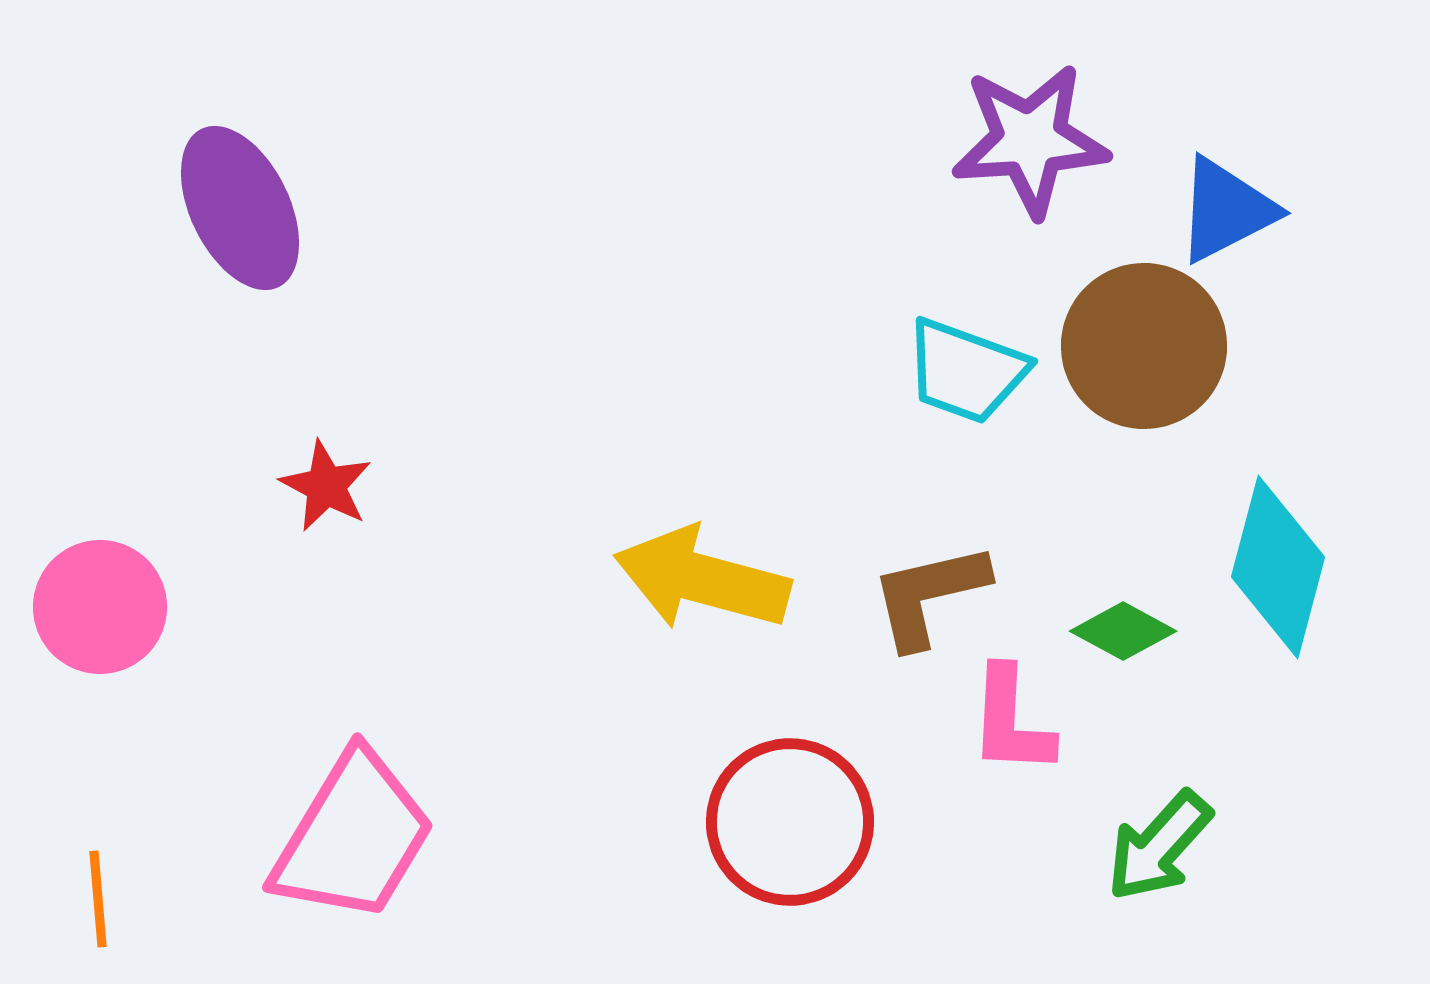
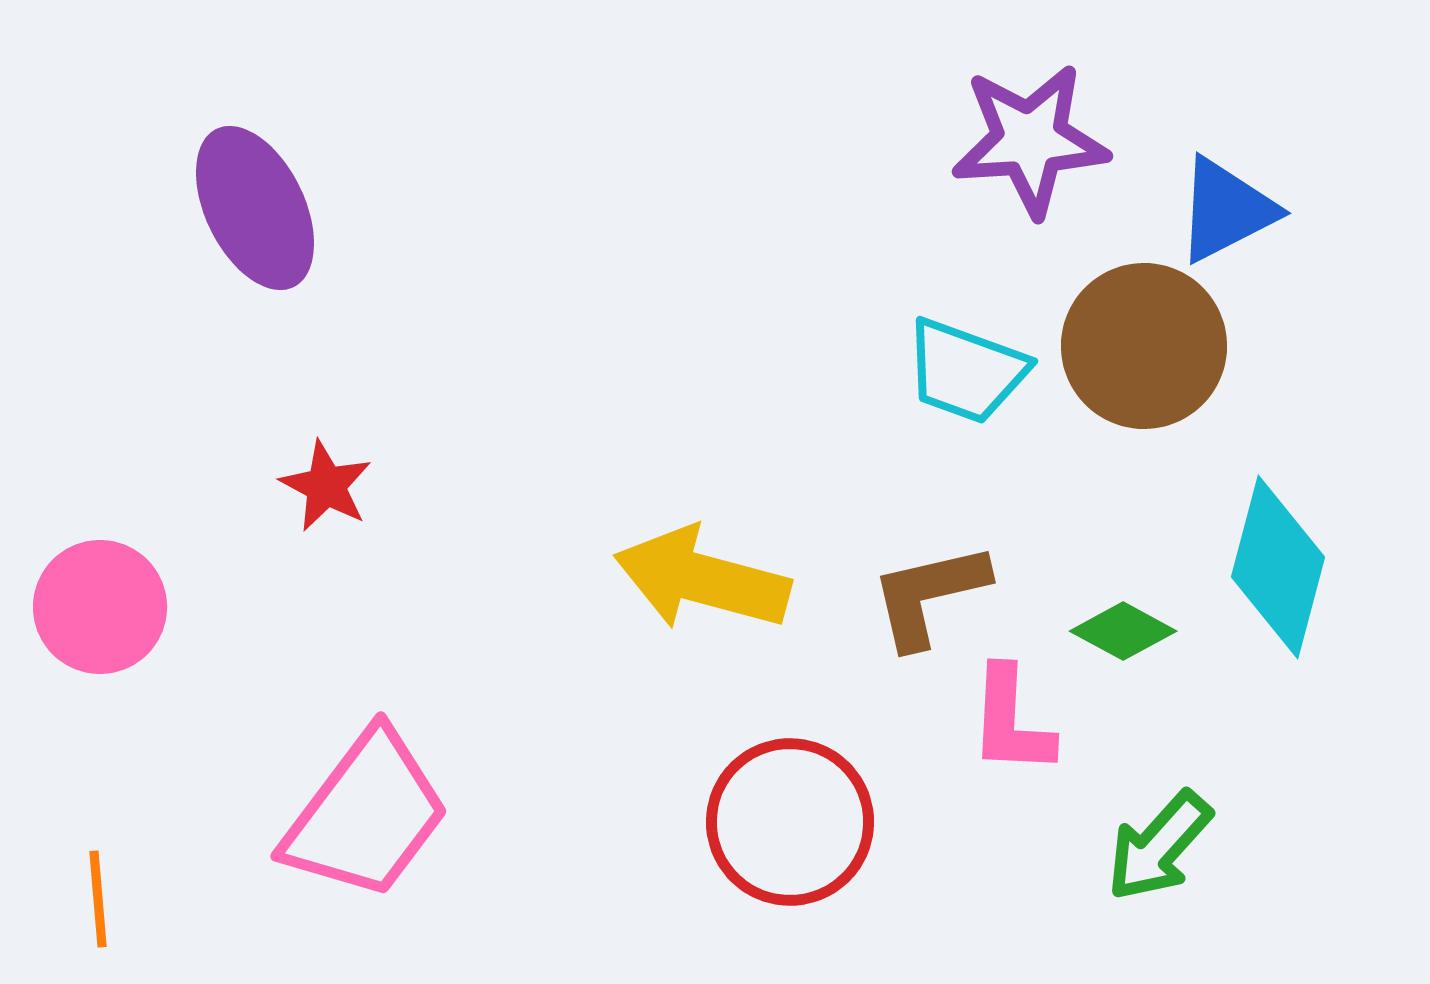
purple ellipse: moved 15 px right
pink trapezoid: moved 13 px right, 22 px up; rotated 6 degrees clockwise
